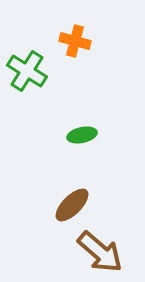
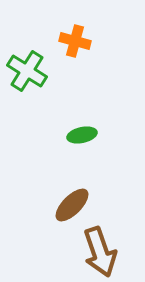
brown arrow: rotated 30 degrees clockwise
